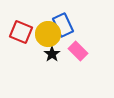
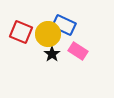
blue rectangle: moved 1 px right; rotated 40 degrees counterclockwise
pink rectangle: rotated 12 degrees counterclockwise
